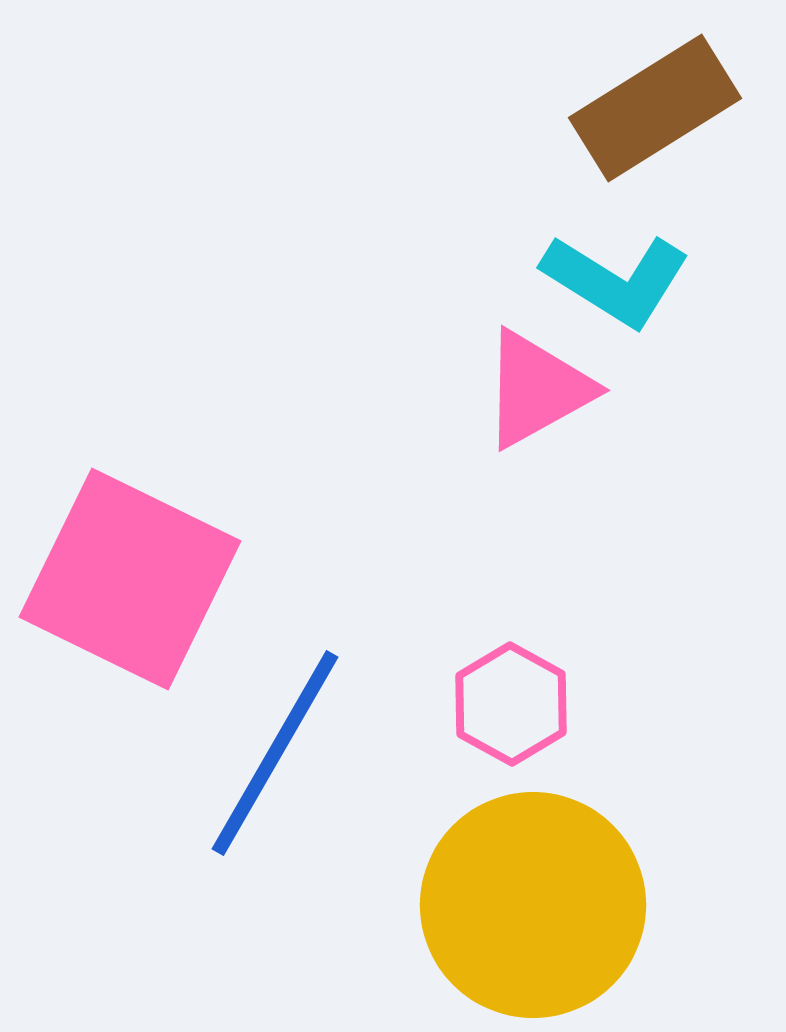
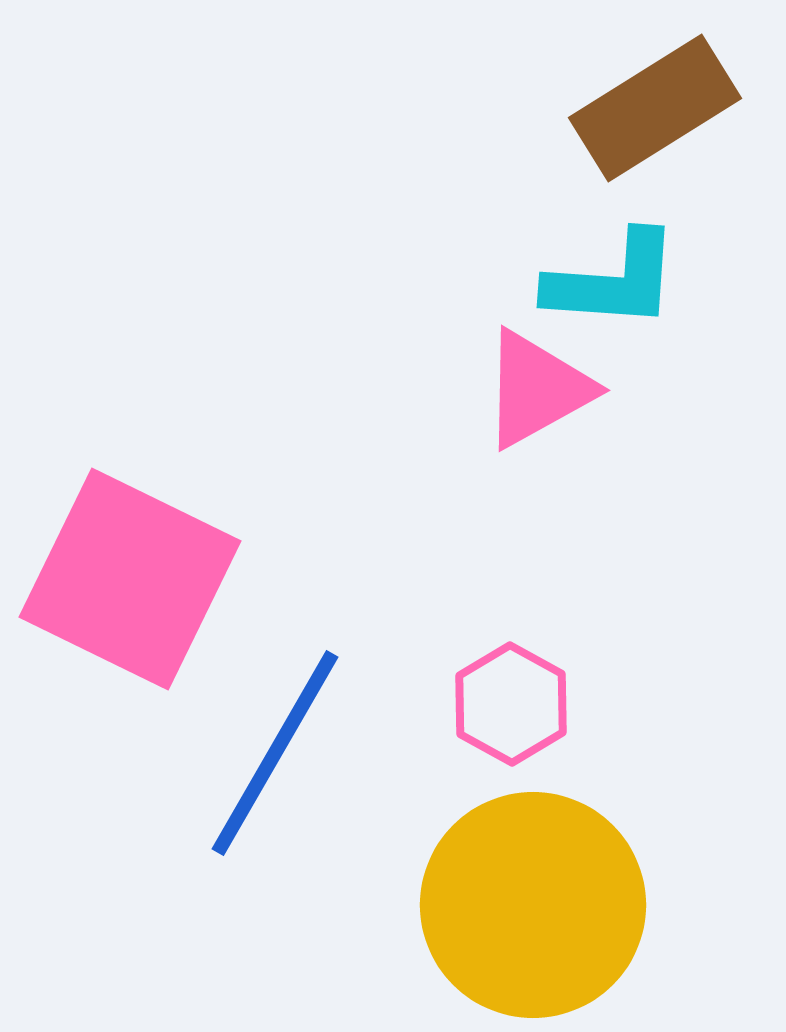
cyan L-shape: moved 3 px left, 1 px down; rotated 28 degrees counterclockwise
